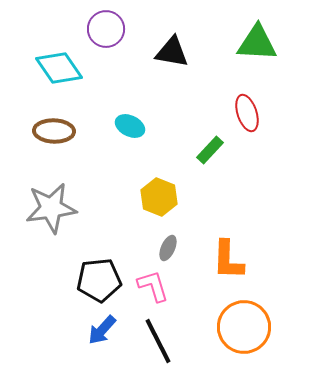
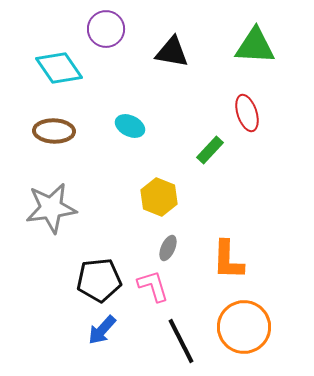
green triangle: moved 2 px left, 3 px down
black line: moved 23 px right
